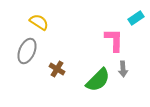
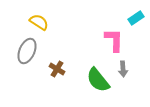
green semicircle: rotated 96 degrees clockwise
